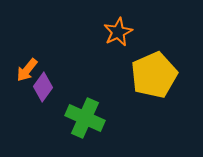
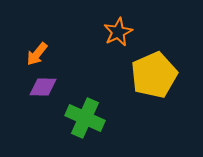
orange arrow: moved 10 px right, 16 px up
purple diamond: rotated 56 degrees clockwise
